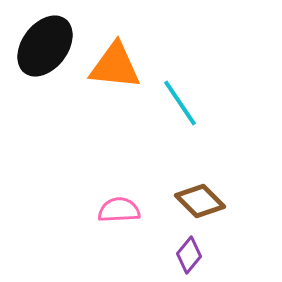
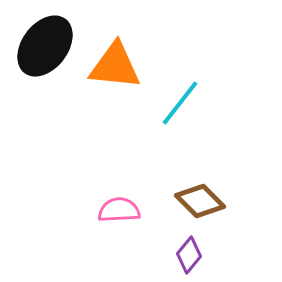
cyan line: rotated 72 degrees clockwise
